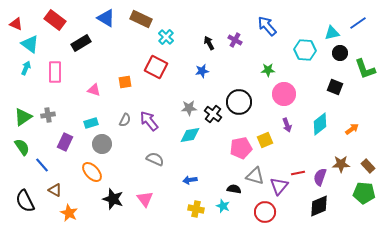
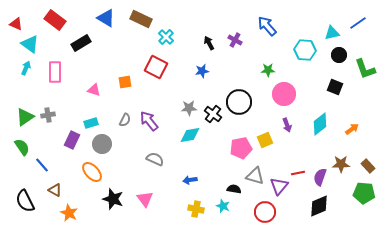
black circle at (340, 53): moved 1 px left, 2 px down
green triangle at (23, 117): moved 2 px right
purple rectangle at (65, 142): moved 7 px right, 2 px up
